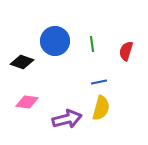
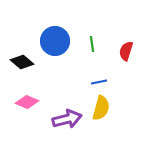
black diamond: rotated 20 degrees clockwise
pink diamond: rotated 15 degrees clockwise
